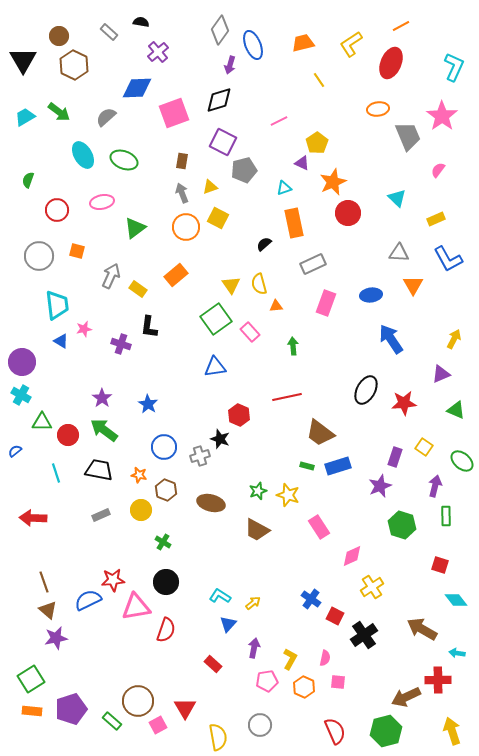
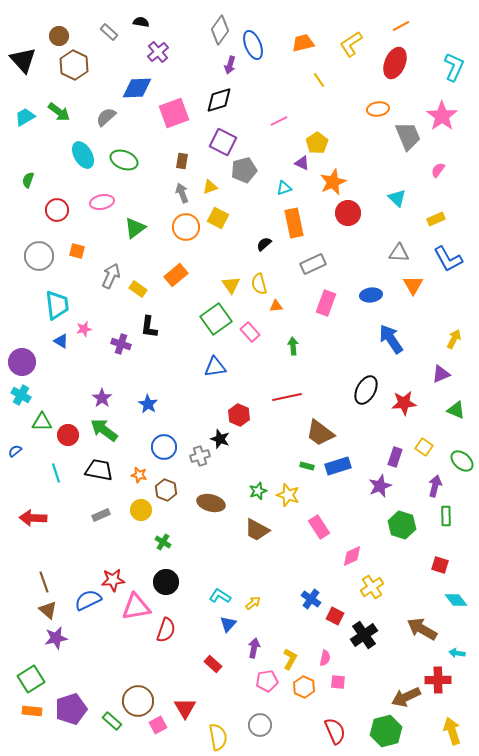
black triangle at (23, 60): rotated 12 degrees counterclockwise
red ellipse at (391, 63): moved 4 px right
